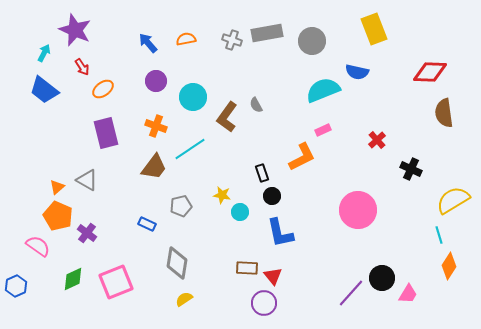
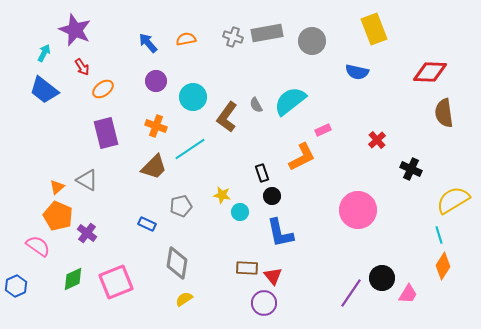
gray cross at (232, 40): moved 1 px right, 3 px up
cyan semicircle at (323, 90): moved 33 px left, 11 px down; rotated 16 degrees counterclockwise
brown trapezoid at (154, 167): rotated 8 degrees clockwise
orange diamond at (449, 266): moved 6 px left
purple line at (351, 293): rotated 8 degrees counterclockwise
